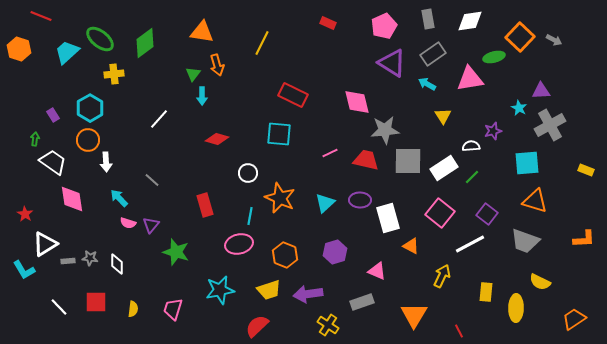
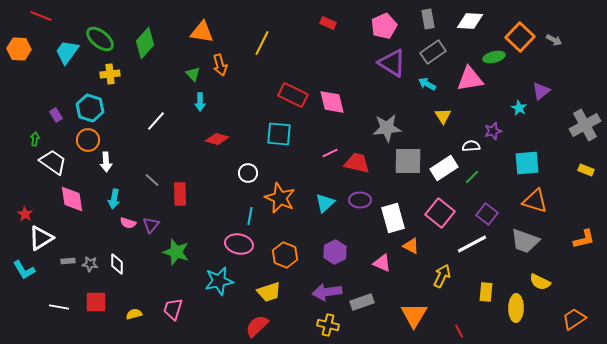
white diamond at (470, 21): rotated 12 degrees clockwise
green diamond at (145, 43): rotated 12 degrees counterclockwise
orange hexagon at (19, 49): rotated 15 degrees counterclockwise
cyan trapezoid at (67, 52): rotated 12 degrees counterclockwise
gray rectangle at (433, 54): moved 2 px up
orange arrow at (217, 65): moved 3 px right
yellow cross at (114, 74): moved 4 px left
green triangle at (193, 74): rotated 21 degrees counterclockwise
purple triangle at (541, 91): rotated 36 degrees counterclockwise
cyan arrow at (202, 96): moved 2 px left, 6 px down
pink diamond at (357, 102): moved 25 px left
cyan hexagon at (90, 108): rotated 12 degrees counterclockwise
purple rectangle at (53, 115): moved 3 px right
white line at (159, 119): moved 3 px left, 2 px down
gray cross at (550, 125): moved 35 px right
gray star at (385, 130): moved 2 px right, 2 px up
red trapezoid at (366, 160): moved 9 px left, 3 px down
cyan arrow at (119, 198): moved 5 px left, 1 px down; rotated 126 degrees counterclockwise
red rectangle at (205, 205): moved 25 px left, 11 px up; rotated 15 degrees clockwise
white rectangle at (388, 218): moved 5 px right
orange L-shape at (584, 239): rotated 10 degrees counterclockwise
white triangle at (45, 244): moved 4 px left, 6 px up
pink ellipse at (239, 244): rotated 24 degrees clockwise
white line at (470, 244): moved 2 px right
purple hexagon at (335, 252): rotated 10 degrees counterclockwise
gray star at (90, 258): moved 6 px down
pink triangle at (377, 271): moved 5 px right, 8 px up
cyan star at (220, 290): moved 1 px left, 9 px up
yellow trapezoid at (269, 290): moved 2 px down
purple arrow at (308, 294): moved 19 px right, 2 px up
white line at (59, 307): rotated 36 degrees counterclockwise
yellow semicircle at (133, 309): moved 1 px right, 5 px down; rotated 112 degrees counterclockwise
yellow cross at (328, 325): rotated 20 degrees counterclockwise
